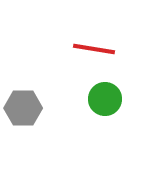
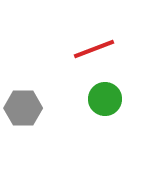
red line: rotated 30 degrees counterclockwise
